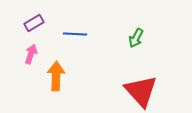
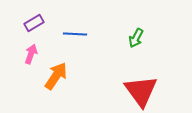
orange arrow: rotated 32 degrees clockwise
red triangle: rotated 6 degrees clockwise
